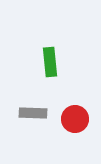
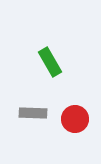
green rectangle: rotated 24 degrees counterclockwise
